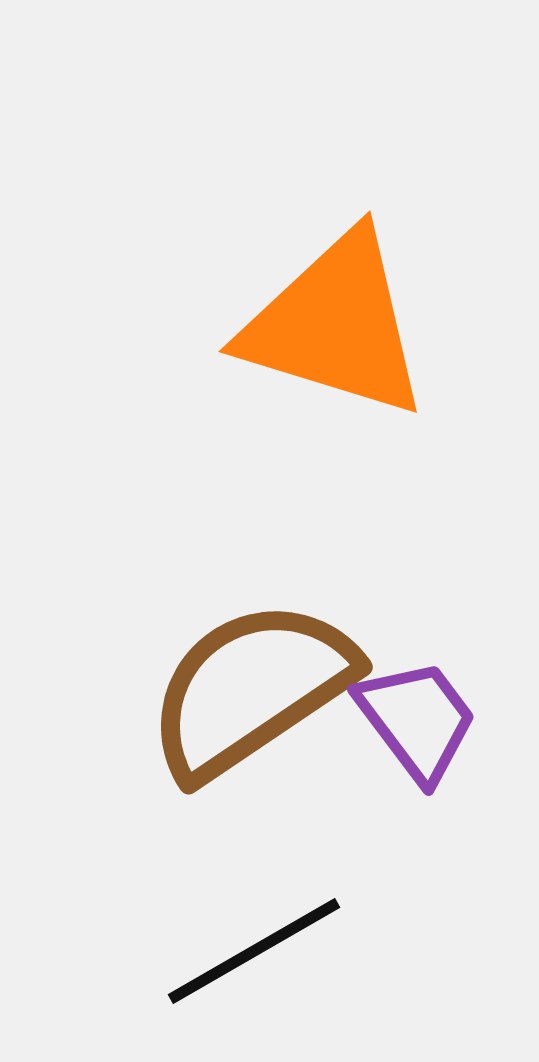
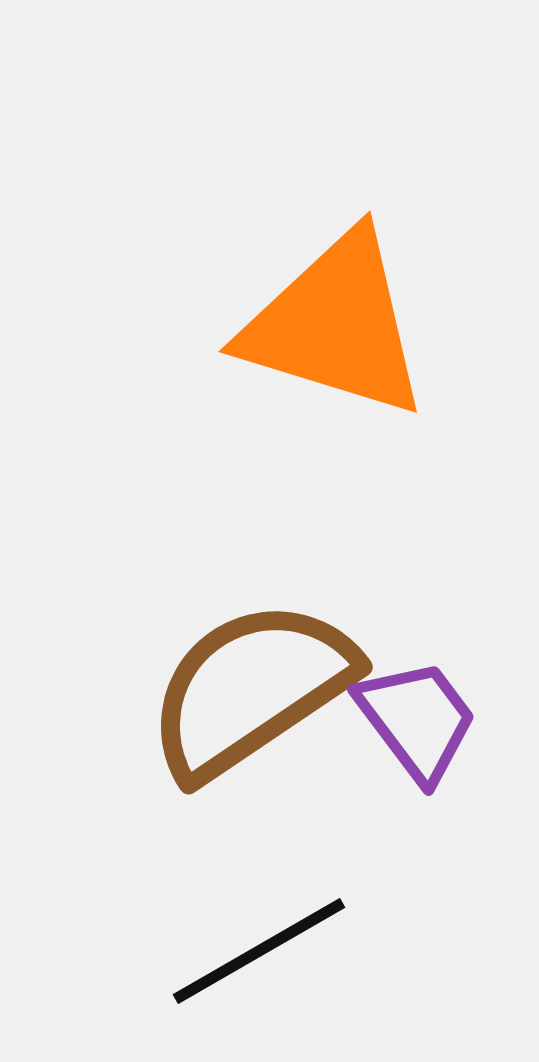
black line: moved 5 px right
